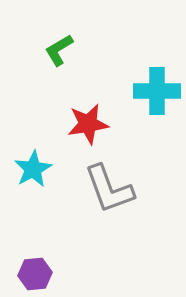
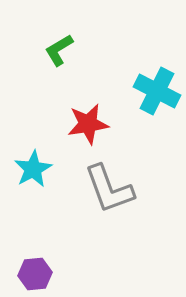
cyan cross: rotated 27 degrees clockwise
